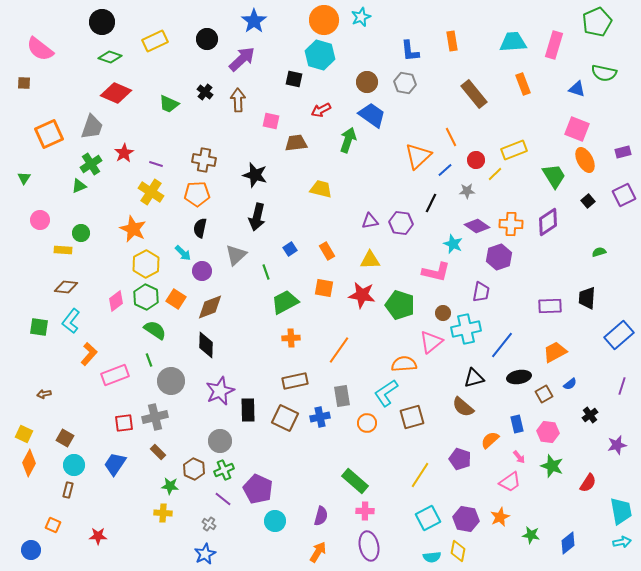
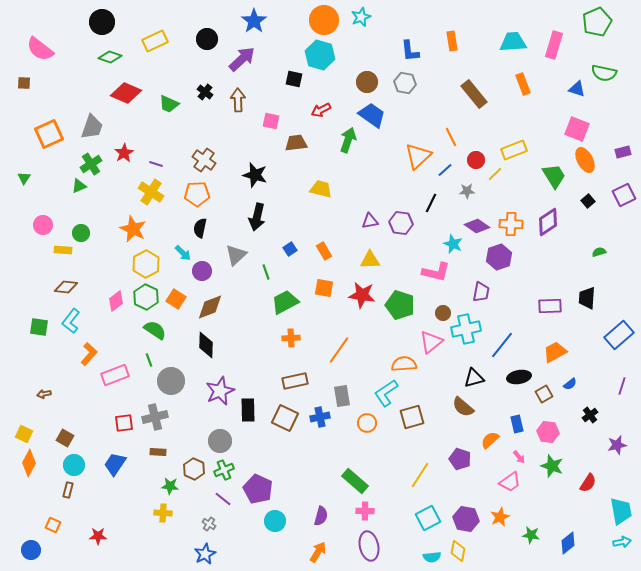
red diamond at (116, 93): moved 10 px right
brown cross at (204, 160): rotated 25 degrees clockwise
pink circle at (40, 220): moved 3 px right, 5 px down
orange rectangle at (327, 251): moved 3 px left
brown rectangle at (158, 452): rotated 42 degrees counterclockwise
